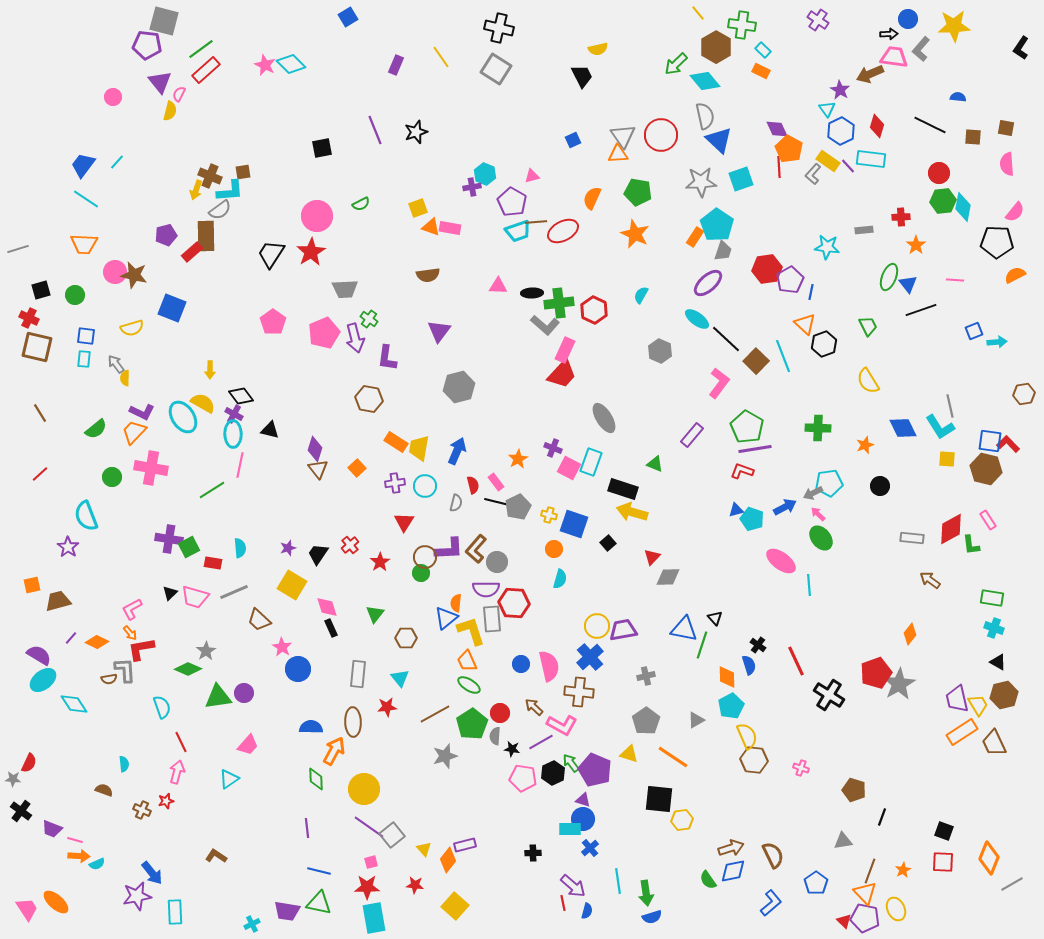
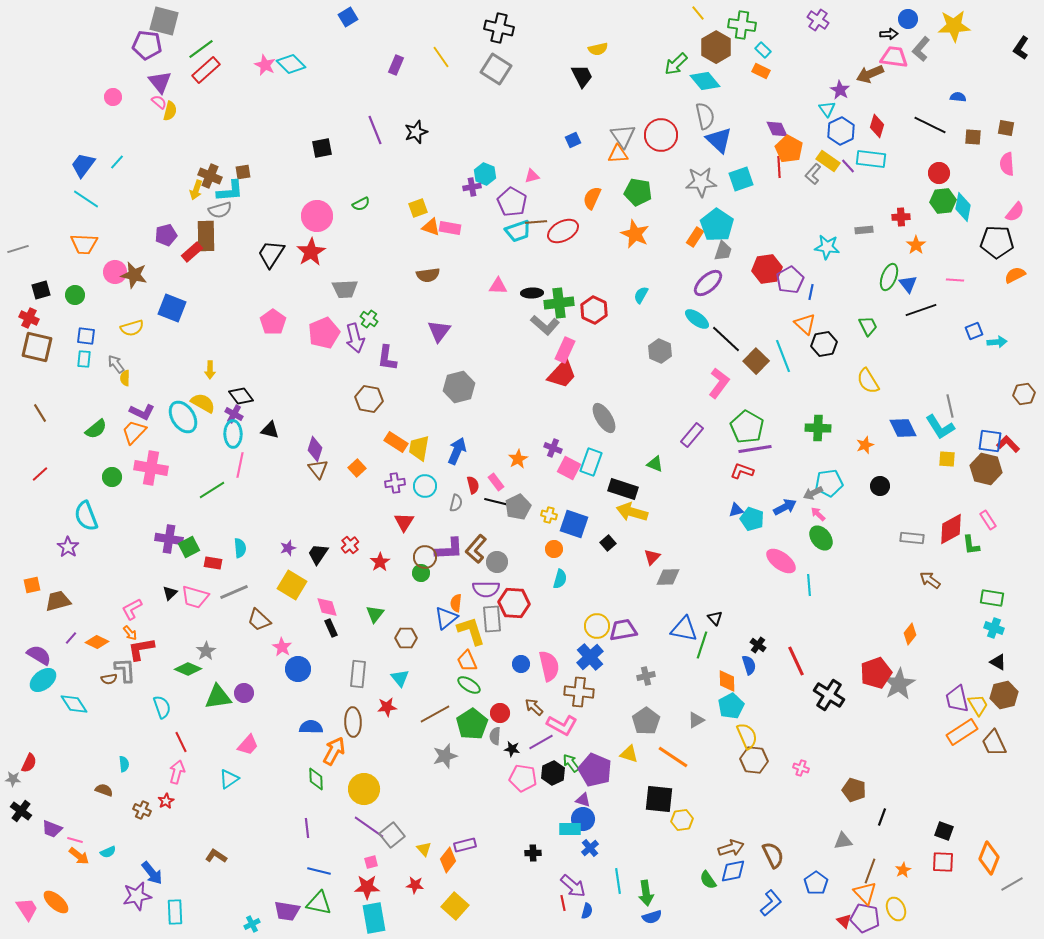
pink semicircle at (179, 94): moved 20 px left, 8 px down; rotated 105 degrees clockwise
gray semicircle at (220, 210): rotated 20 degrees clockwise
black hexagon at (824, 344): rotated 10 degrees clockwise
orange diamond at (727, 677): moved 4 px down
red star at (166, 801): rotated 14 degrees counterclockwise
orange arrow at (79, 856): rotated 35 degrees clockwise
cyan semicircle at (97, 864): moved 11 px right, 12 px up
